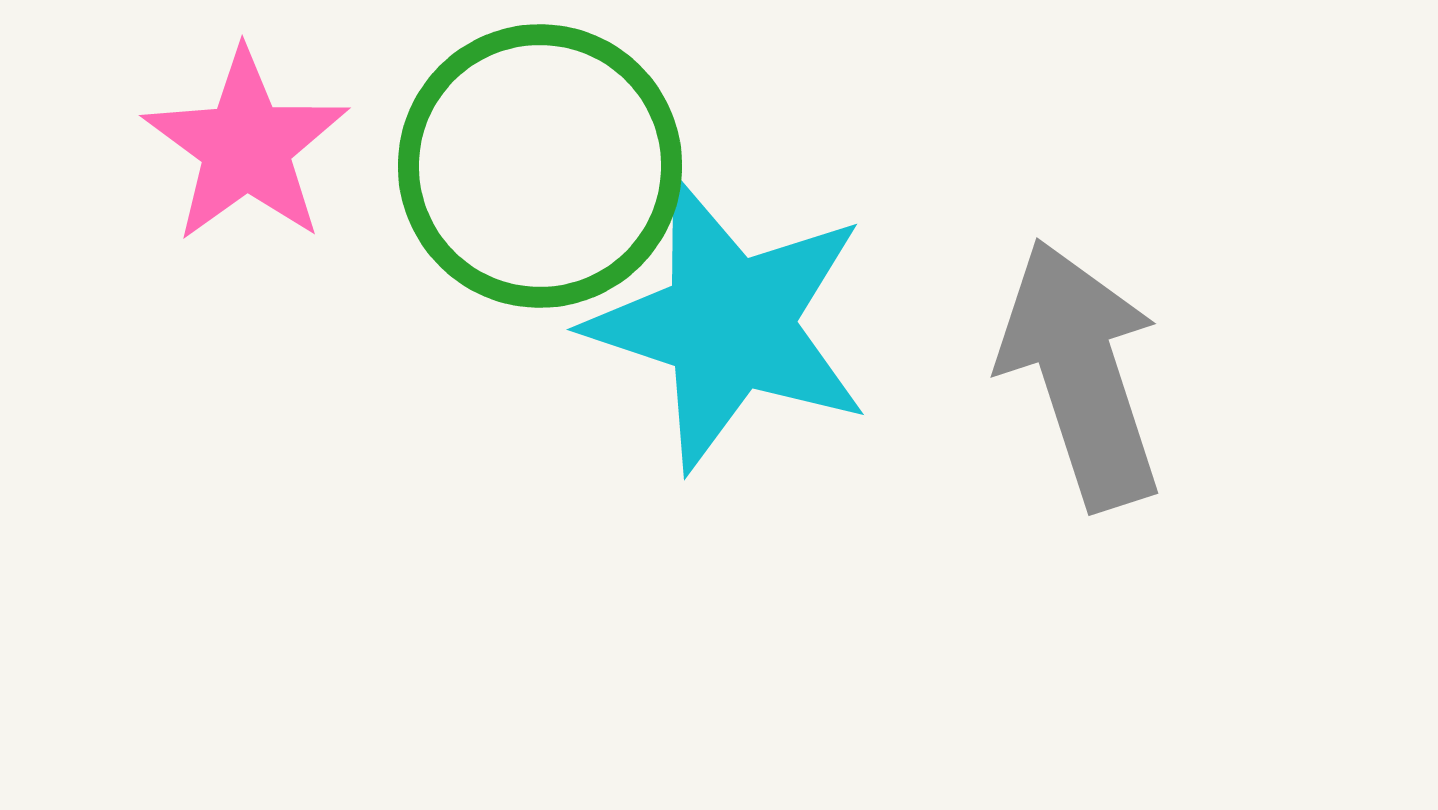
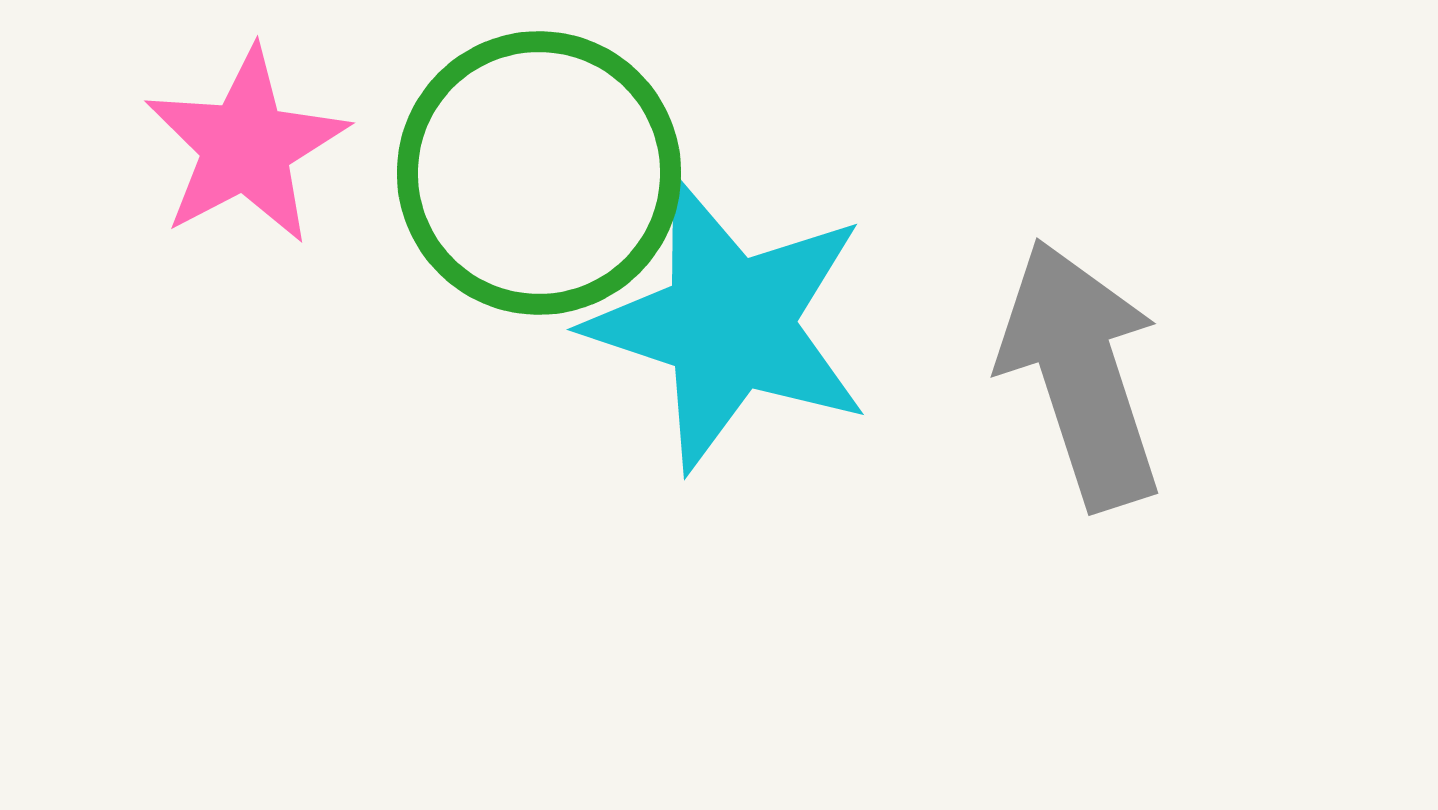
pink star: rotated 8 degrees clockwise
green circle: moved 1 px left, 7 px down
